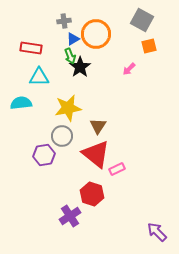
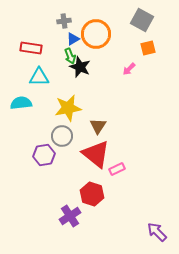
orange square: moved 1 px left, 2 px down
black star: rotated 15 degrees counterclockwise
